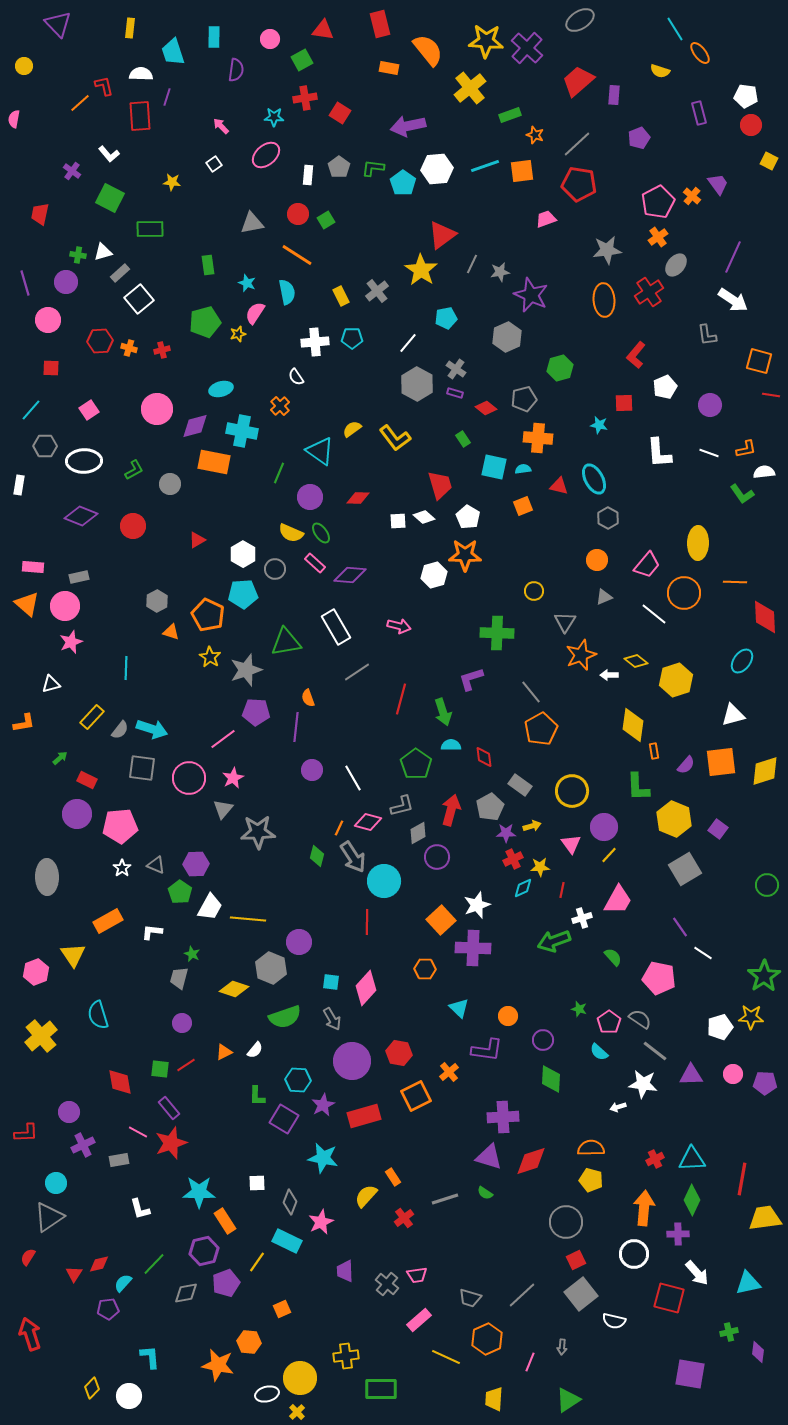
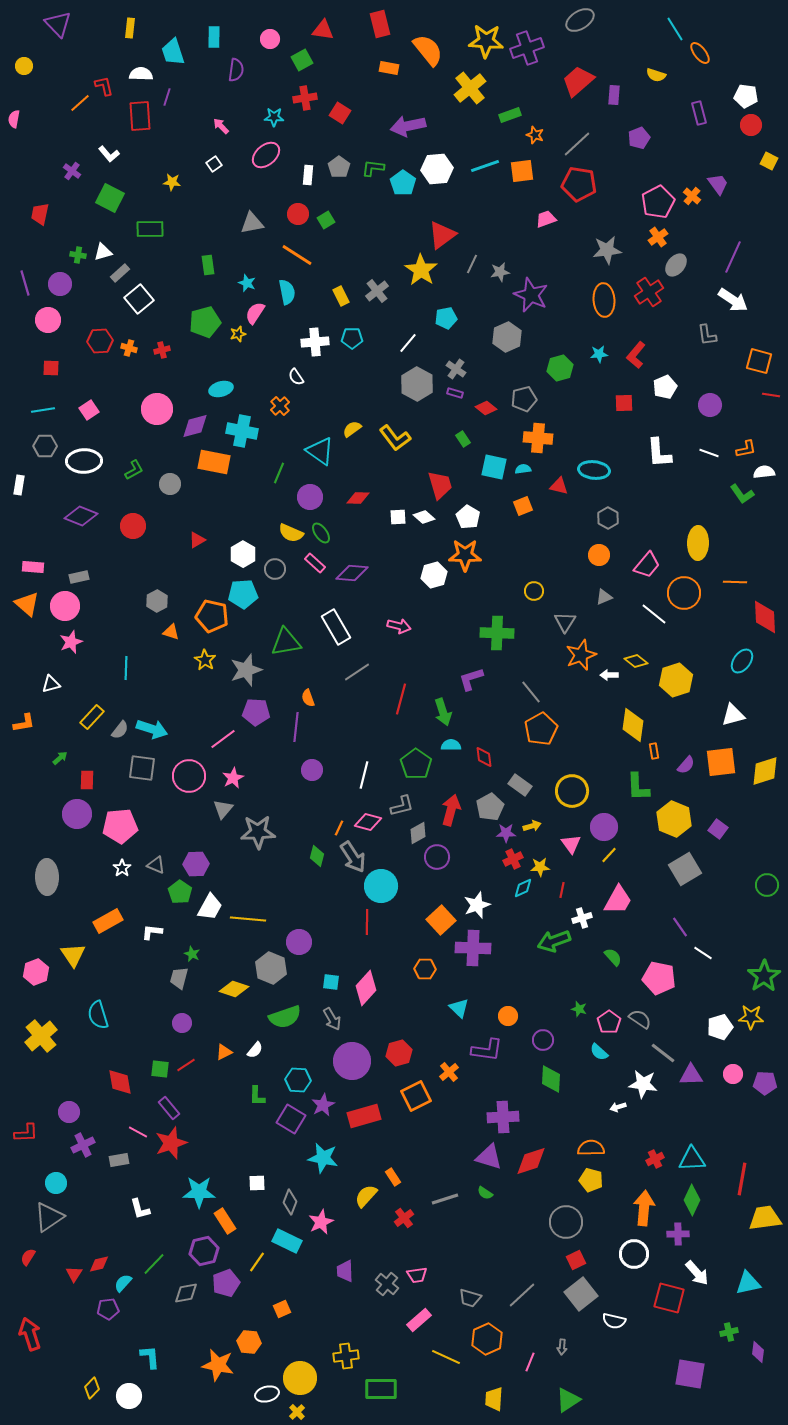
purple cross at (527, 48): rotated 28 degrees clockwise
yellow semicircle at (660, 71): moved 4 px left, 4 px down
purple circle at (66, 282): moved 6 px left, 2 px down
cyan line at (31, 410): moved 12 px right; rotated 40 degrees clockwise
cyan star at (599, 425): moved 71 px up; rotated 18 degrees counterclockwise
cyan ellipse at (594, 479): moved 9 px up; rotated 56 degrees counterclockwise
white square at (398, 521): moved 4 px up
orange circle at (597, 560): moved 2 px right, 5 px up
purple diamond at (350, 575): moved 2 px right, 2 px up
orange pentagon at (208, 615): moved 4 px right, 1 px down; rotated 12 degrees counterclockwise
yellow star at (210, 657): moved 5 px left, 3 px down
pink circle at (189, 778): moved 2 px up
white line at (353, 778): moved 11 px right, 3 px up; rotated 44 degrees clockwise
red rectangle at (87, 780): rotated 66 degrees clockwise
cyan circle at (384, 881): moved 3 px left, 5 px down
gray line at (655, 1051): moved 8 px right, 2 px down
red hexagon at (399, 1053): rotated 25 degrees counterclockwise
purple square at (284, 1119): moved 7 px right
